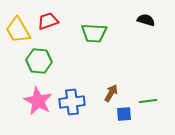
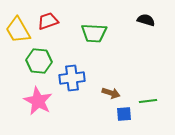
brown arrow: rotated 78 degrees clockwise
blue cross: moved 24 px up
